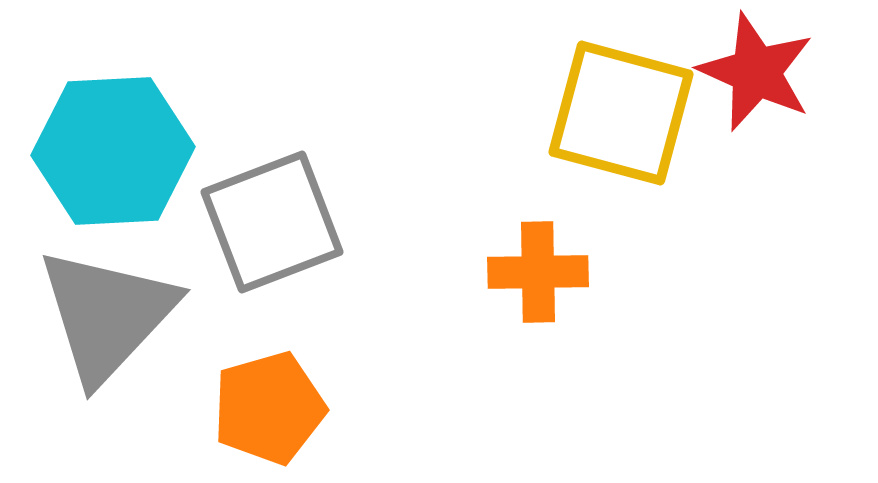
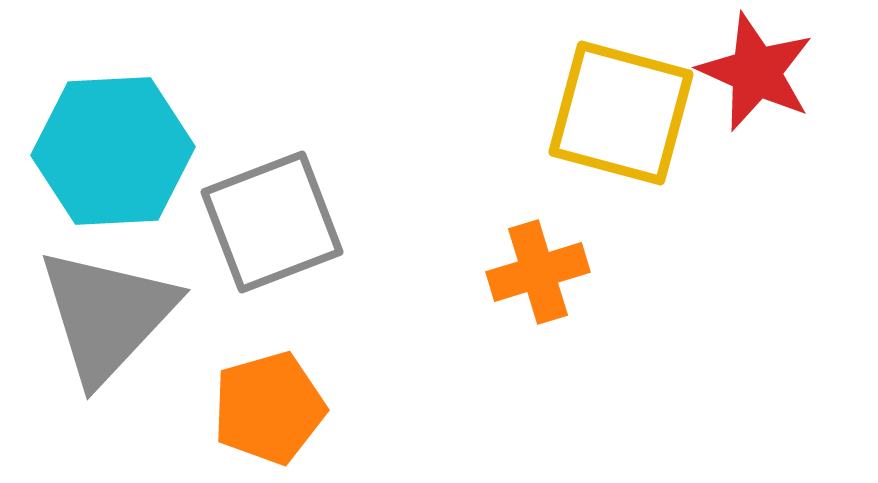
orange cross: rotated 16 degrees counterclockwise
